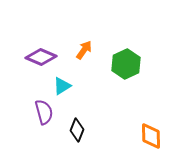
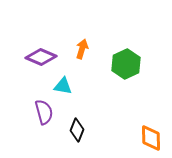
orange arrow: moved 2 px left, 1 px up; rotated 18 degrees counterclockwise
cyan triangle: moved 1 px right; rotated 42 degrees clockwise
orange diamond: moved 2 px down
